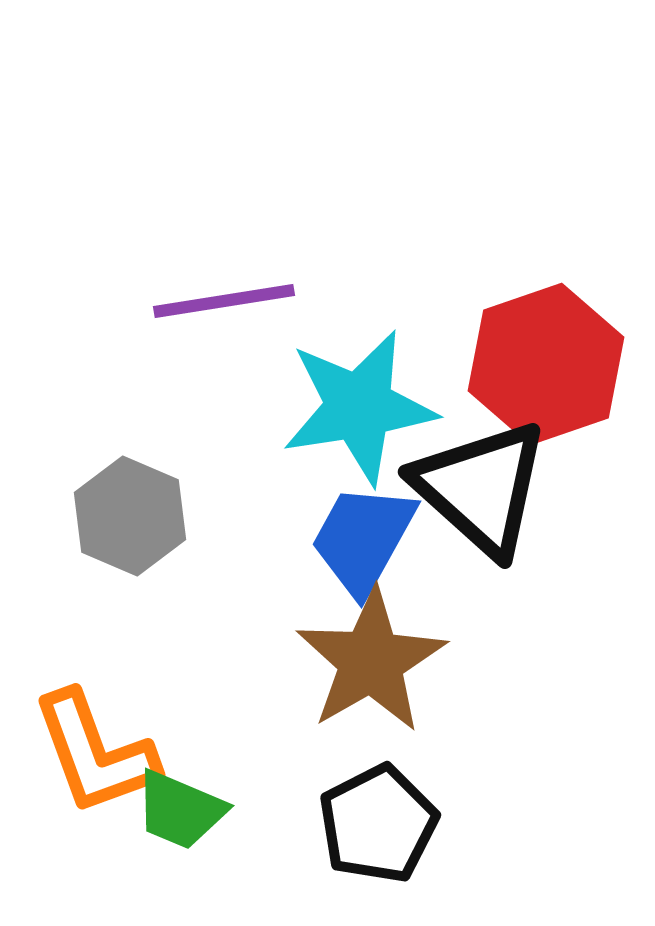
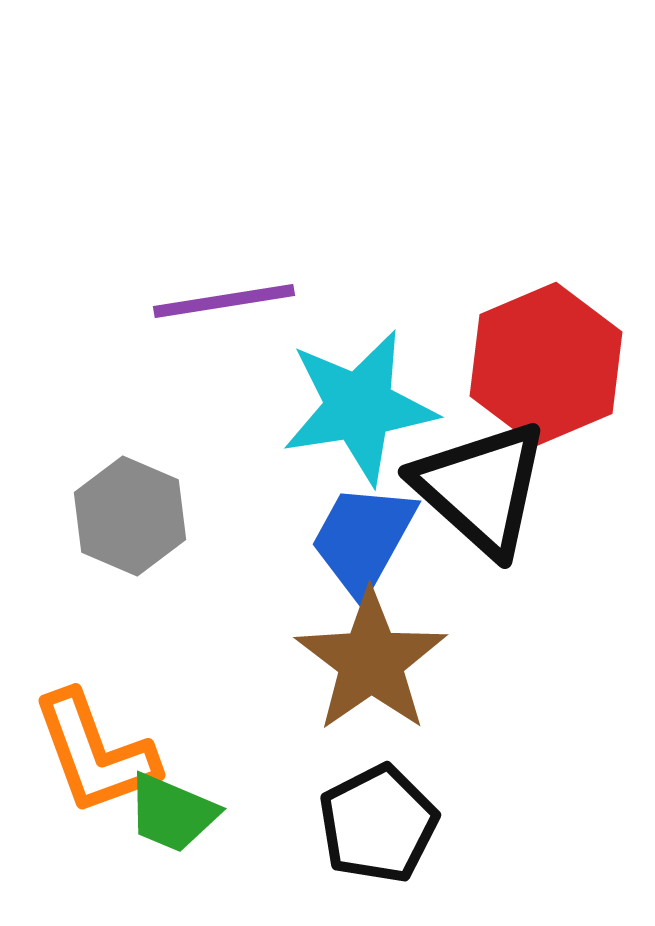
red hexagon: rotated 4 degrees counterclockwise
brown star: rotated 5 degrees counterclockwise
green trapezoid: moved 8 px left, 3 px down
